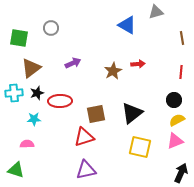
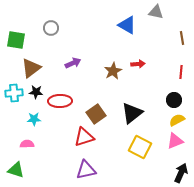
gray triangle: rotated 28 degrees clockwise
green square: moved 3 px left, 2 px down
black star: moved 1 px left, 1 px up; rotated 24 degrees clockwise
brown square: rotated 24 degrees counterclockwise
yellow square: rotated 15 degrees clockwise
